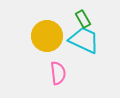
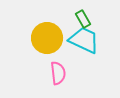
yellow circle: moved 2 px down
